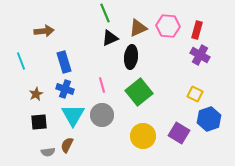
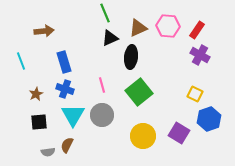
red rectangle: rotated 18 degrees clockwise
